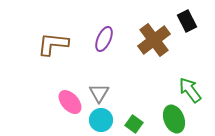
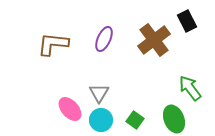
green arrow: moved 2 px up
pink ellipse: moved 7 px down
green square: moved 1 px right, 4 px up
